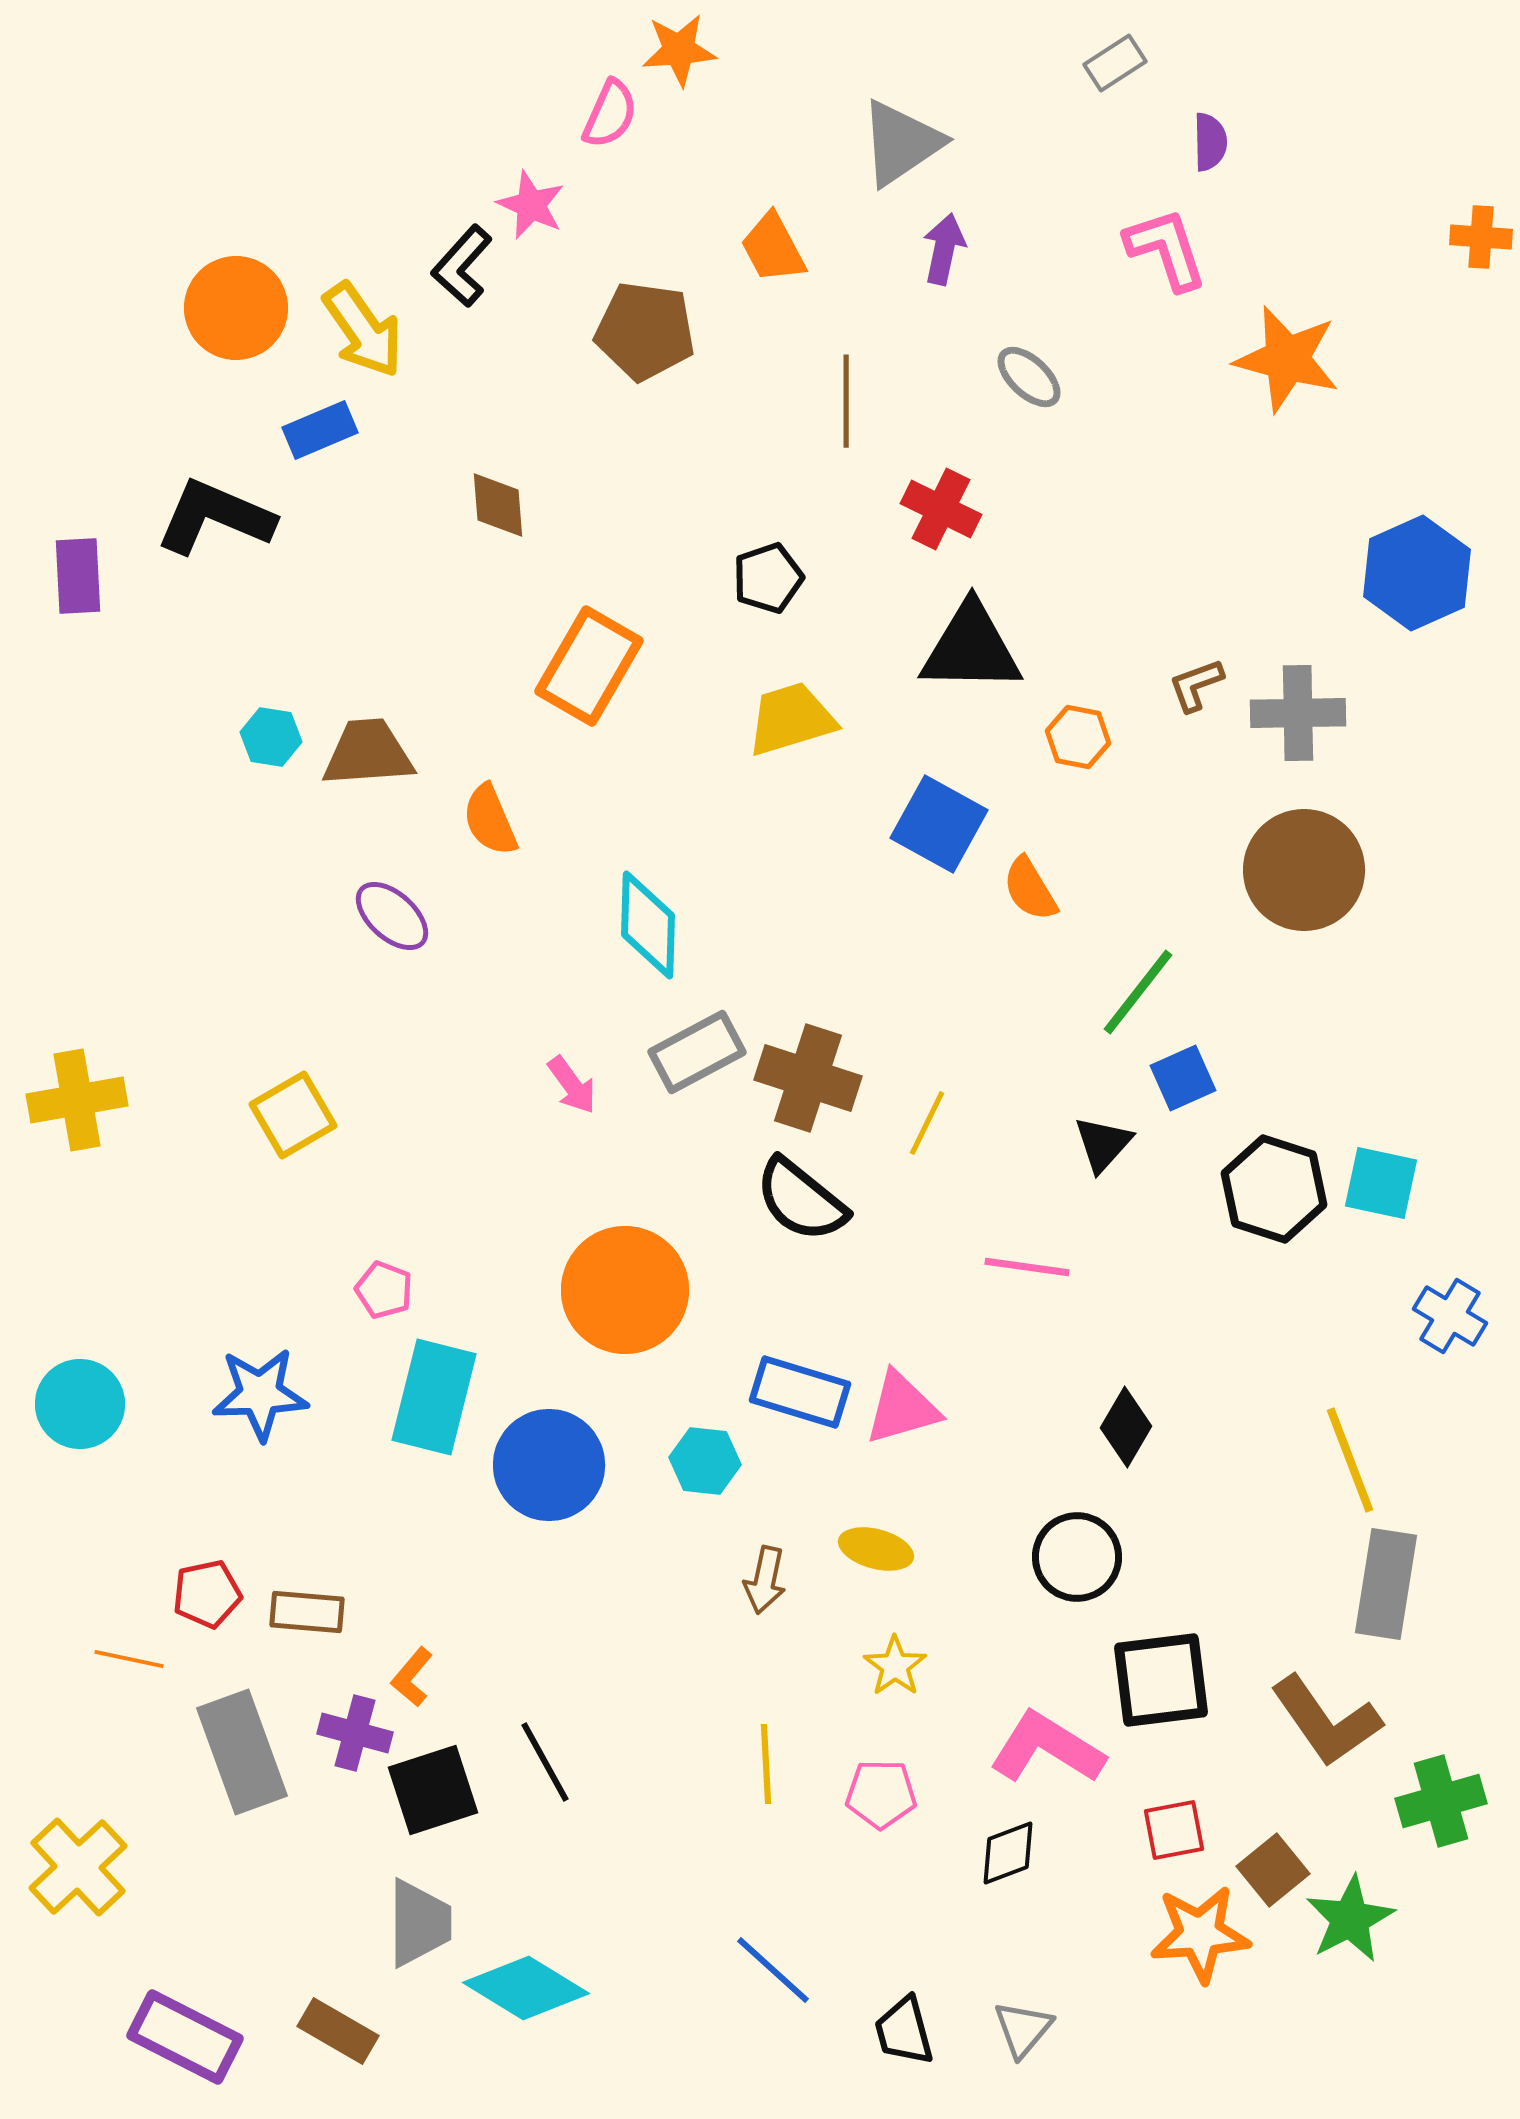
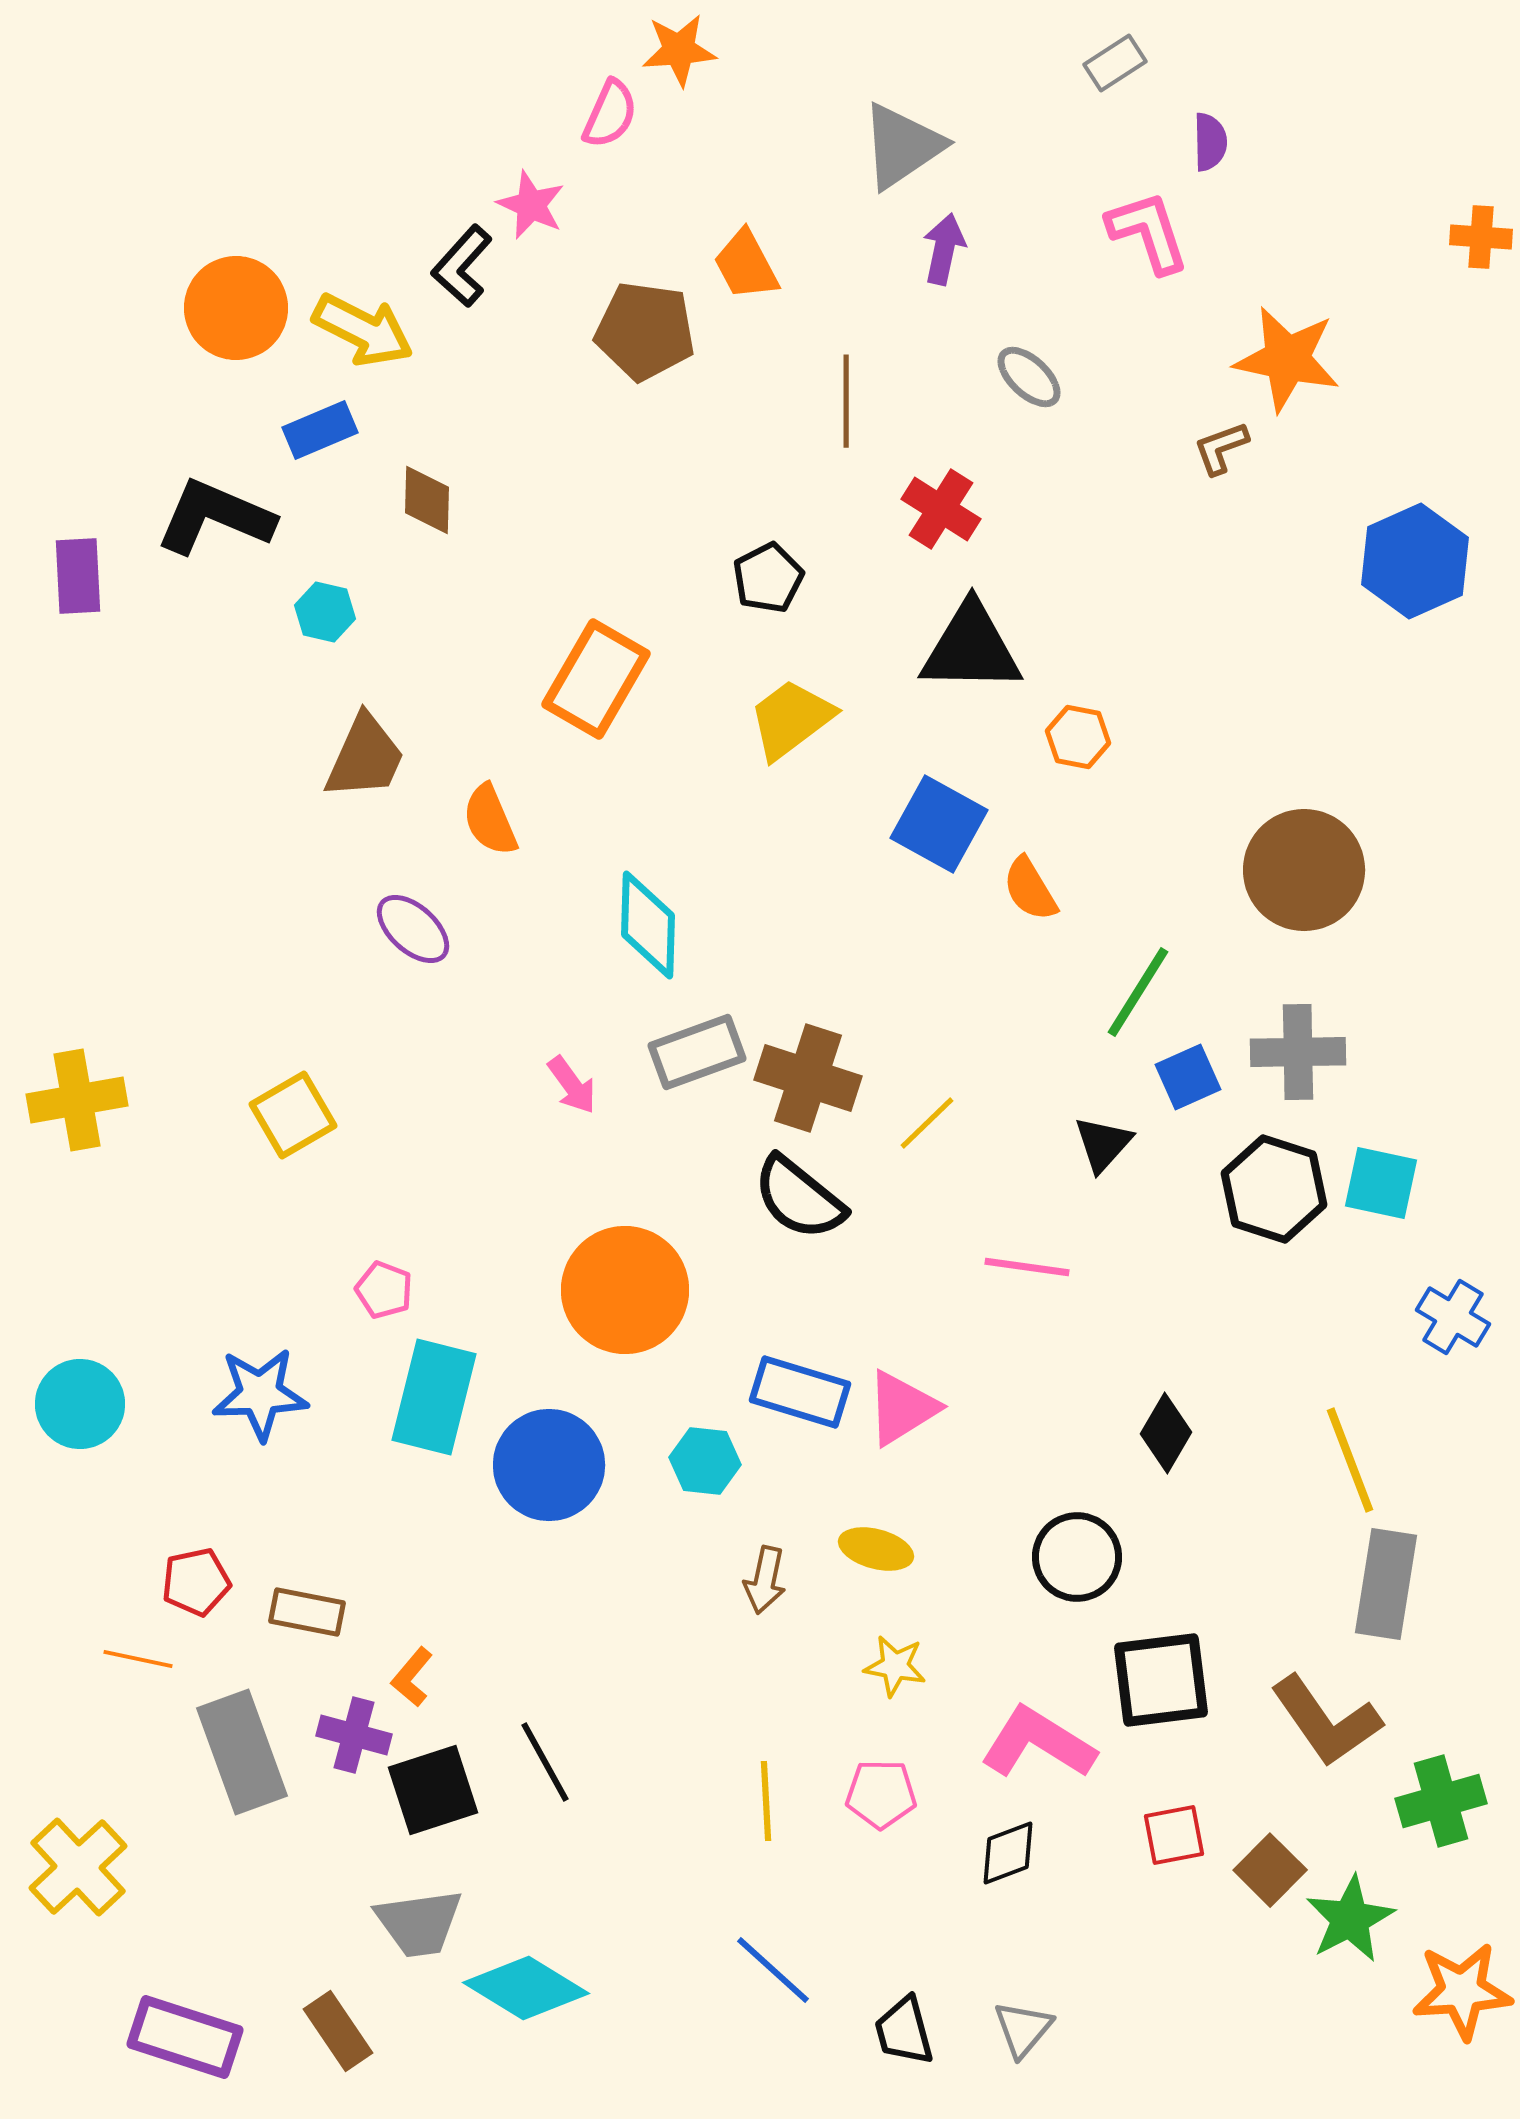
gray triangle at (901, 143): moved 1 px right, 3 px down
orange trapezoid at (773, 248): moved 27 px left, 17 px down
pink L-shape at (1166, 249): moved 18 px left, 17 px up
yellow arrow at (363, 330): rotated 28 degrees counterclockwise
orange star at (1287, 359): rotated 3 degrees counterclockwise
brown diamond at (498, 505): moved 71 px left, 5 px up; rotated 6 degrees clockwise
red cross at (941, 509): rotated 6 degrees clockwise
blue hexagon at (1417, 573): moved 2 px left, 12 px up
black pentagon at (768, 578): rotated 8 degrees counterclockwise
orange rectangle at (589, 666): moved 7 px right, 13 px down
brown L-shape at (1196, 685): moved 25 px right, 237 px up
gray cross at (1298, 713): moved 339 px down
yellow trapezoid at (791, 719): rotated 20 degrees counterclockwise
cyan hexagon at (271, 737): moved 54 px right, 125 px up; rotated 4 degrees clockwise
brown trapezoid at (368, 753): moved 3 px left, 4 px down; rotated 118 degrees clockwise
purple ellipse at (392, 916): moved 21 px right, 13 px down
green line at (1138, 992): rotated 6 degrees counterclockwise
gray rectangle at (697, 1052): rotated 8 degrees clockwise
blue square at (1183, 1078): moved 5 px right, 1 px up
yellow line at (927, 1123): rotated 20 degrees clockwise
black semicircle at (801, 1200): moved 2 px left, 2 px up
blue cross at (1450, 1316): moved 3 px right, 1 px down
pink triangle at (902, 1408): rotated 16 degrees counterclockwise
black diamond at (1126, 1427): moved 40 px right, 6 px down
red pentagon at (207, 1594): moved 11 px left, 12 px up
brown rectangle at (307, 1612): rotated 6 degrees clockwise
orange line at (129, 1659): moved 9 px right
yellow star at (895, 1666): rotated 26 degrees counterclockwise
purple cross at (355, 1733): moved 1 px left, 2 px down
pink L-shape at (1047, 1748): moved 9 px left, 5 px up
yellow line at (766, 1764): moved 37 px down
red square at (1174, 1830): moved 5 px down
brown square at (1273, 1870): moved 3 px left; rotated 6 degrees counterclockwise
gray trapezoid at (419, 1923): rotated 82 degrees clockwise
orange star at (1200, 1934): moved 262 px right, 57 px down
brown rectangle at (338, 2031): rotated 26 degrees clockwise
purple rectangle at (185, 2037): rotated 9 degrees counterclockwise
